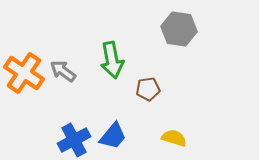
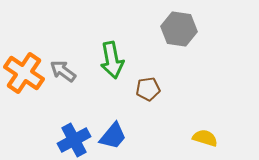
yellow semicircle: moved 31 px right
